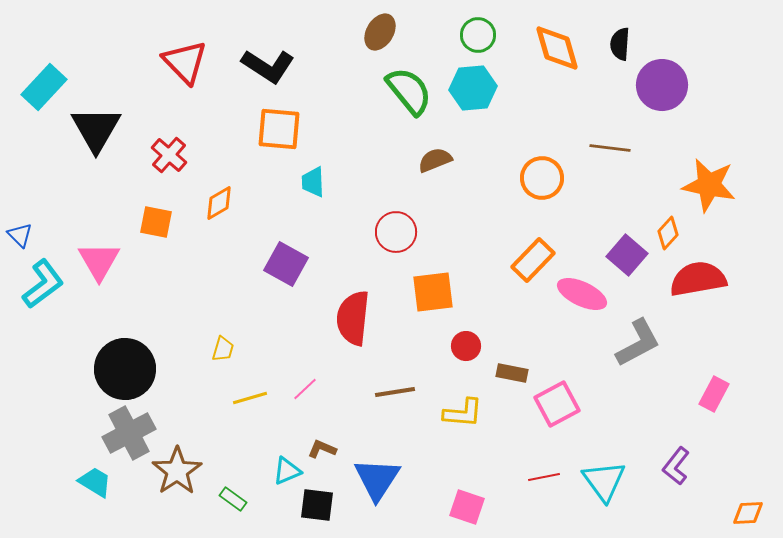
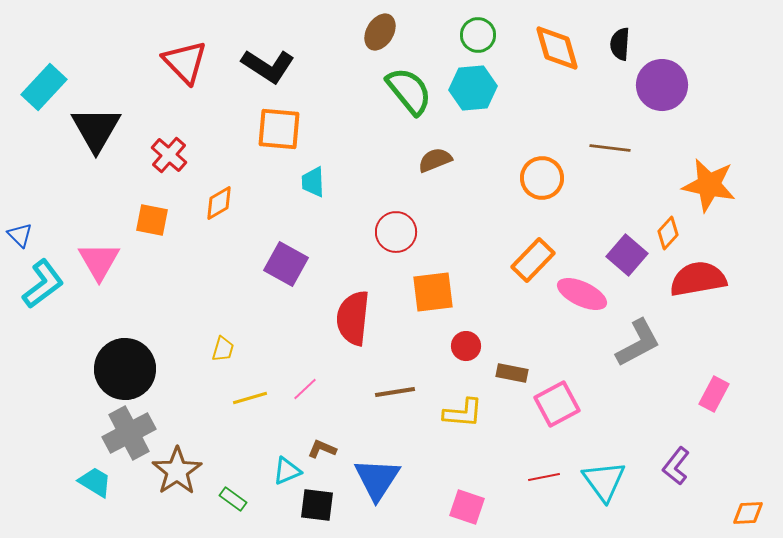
orange square at (156, 222): moved 4 px left, 2 px up
